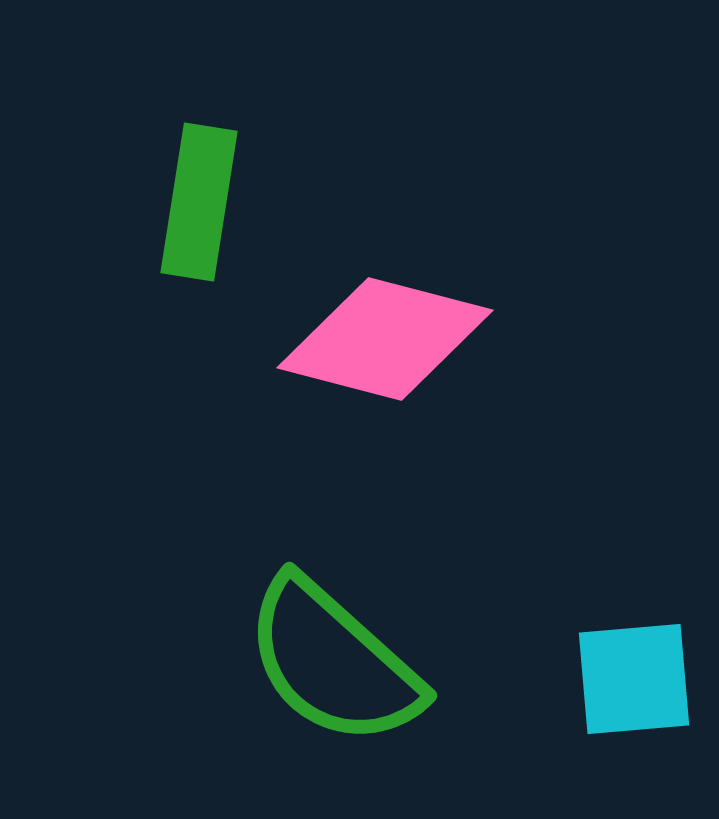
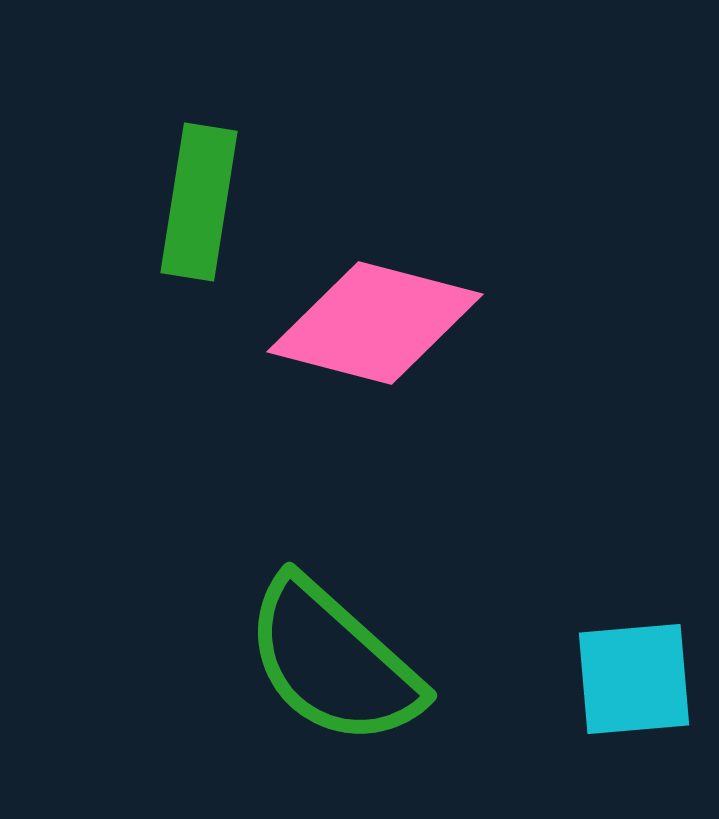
pink diamond: moved 10 px left, 16 px up
